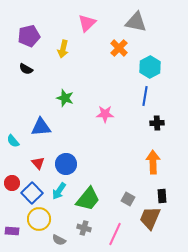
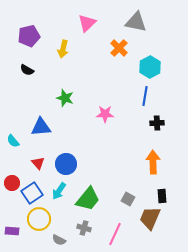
black semicircle: moved 1 px right, 1 px down
blue square: rotated 10 degrees clockwise
